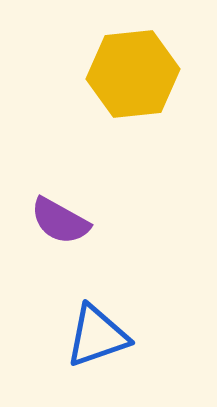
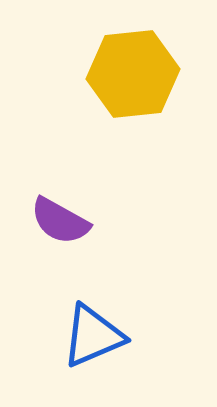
blue triangle: moved 4 px left; rotated 4 degrees counterclockwise
